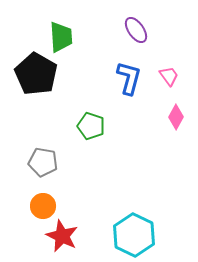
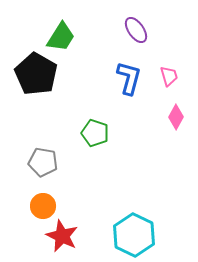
green trapezoid: rotated 36 degrees clockwise
pink trapezoid: rotated 20 degrees clockwise
green pentagon: moved 4 px right, 7 px down
